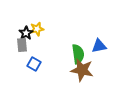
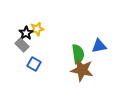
gray rectangle: rotated 40 degrees counterclockwise
